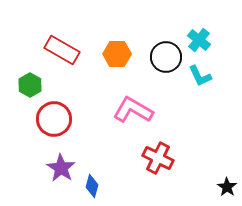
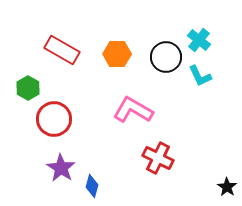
green hexagon: moved 2 px left, 3 px down
